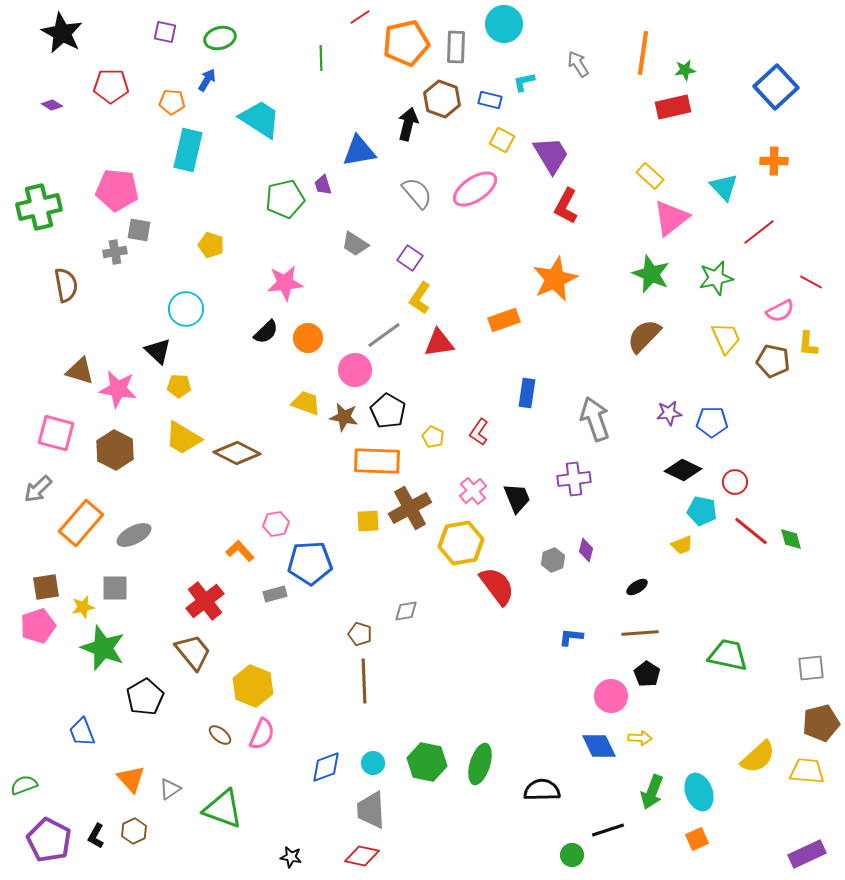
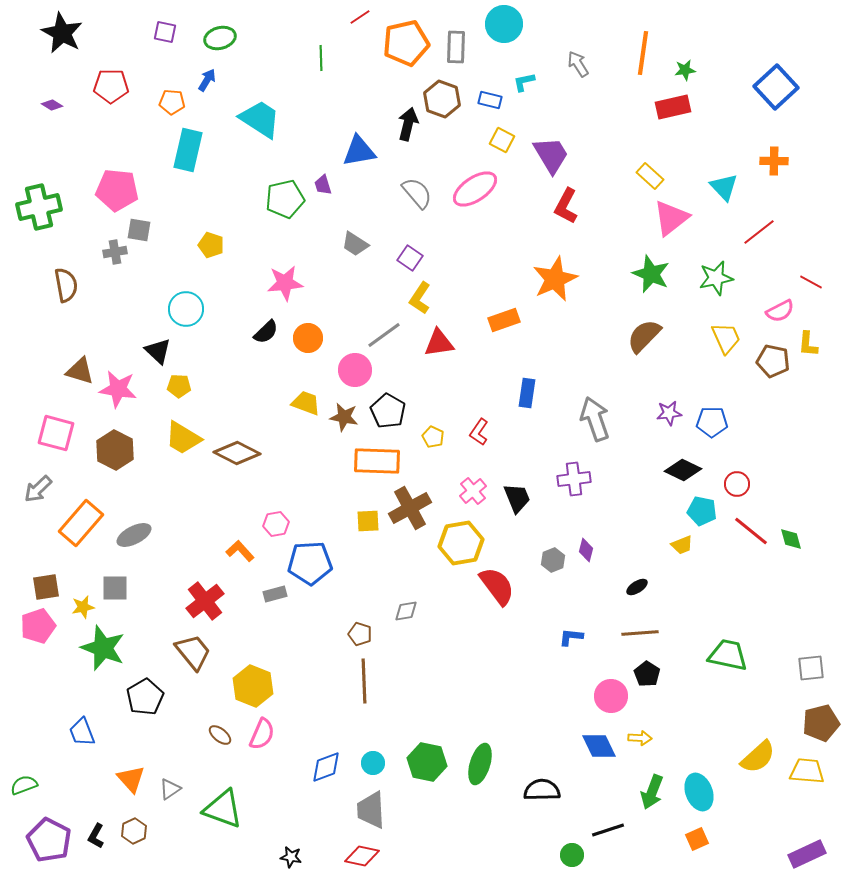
red circle at (735, 482): moved 2 px right, 2 px down
